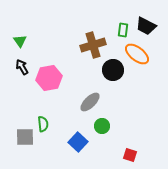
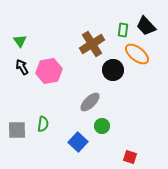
black trapezoid: rotated 20 degrees clockwise
brown cross: moved 1 px left, 1 px up; rotated 15 degrees counterclockwise
pink hexagon: moved 7 px up
green semicircle: rotated 14 degrees clockwise
gray square: moved 8 px left, 7 px up
red square: moved 2 px down
